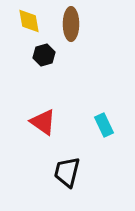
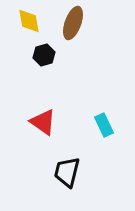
brown ellipse: moved 2 px right, 1 px up; rotated 20 degrees clockwise
